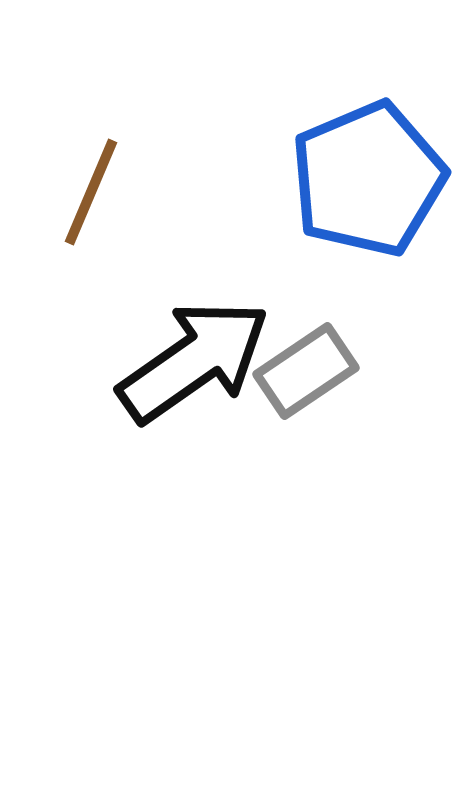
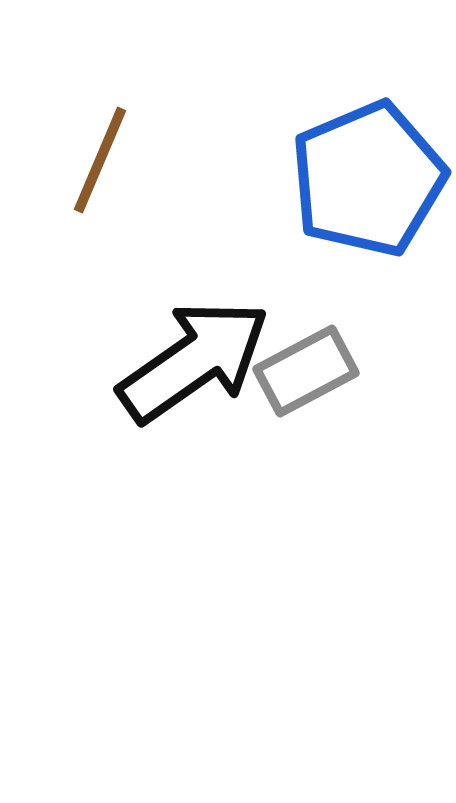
brown line: moved 9 px right, 32 px up
gray rectangle: rotated 6 degrees clockwise
